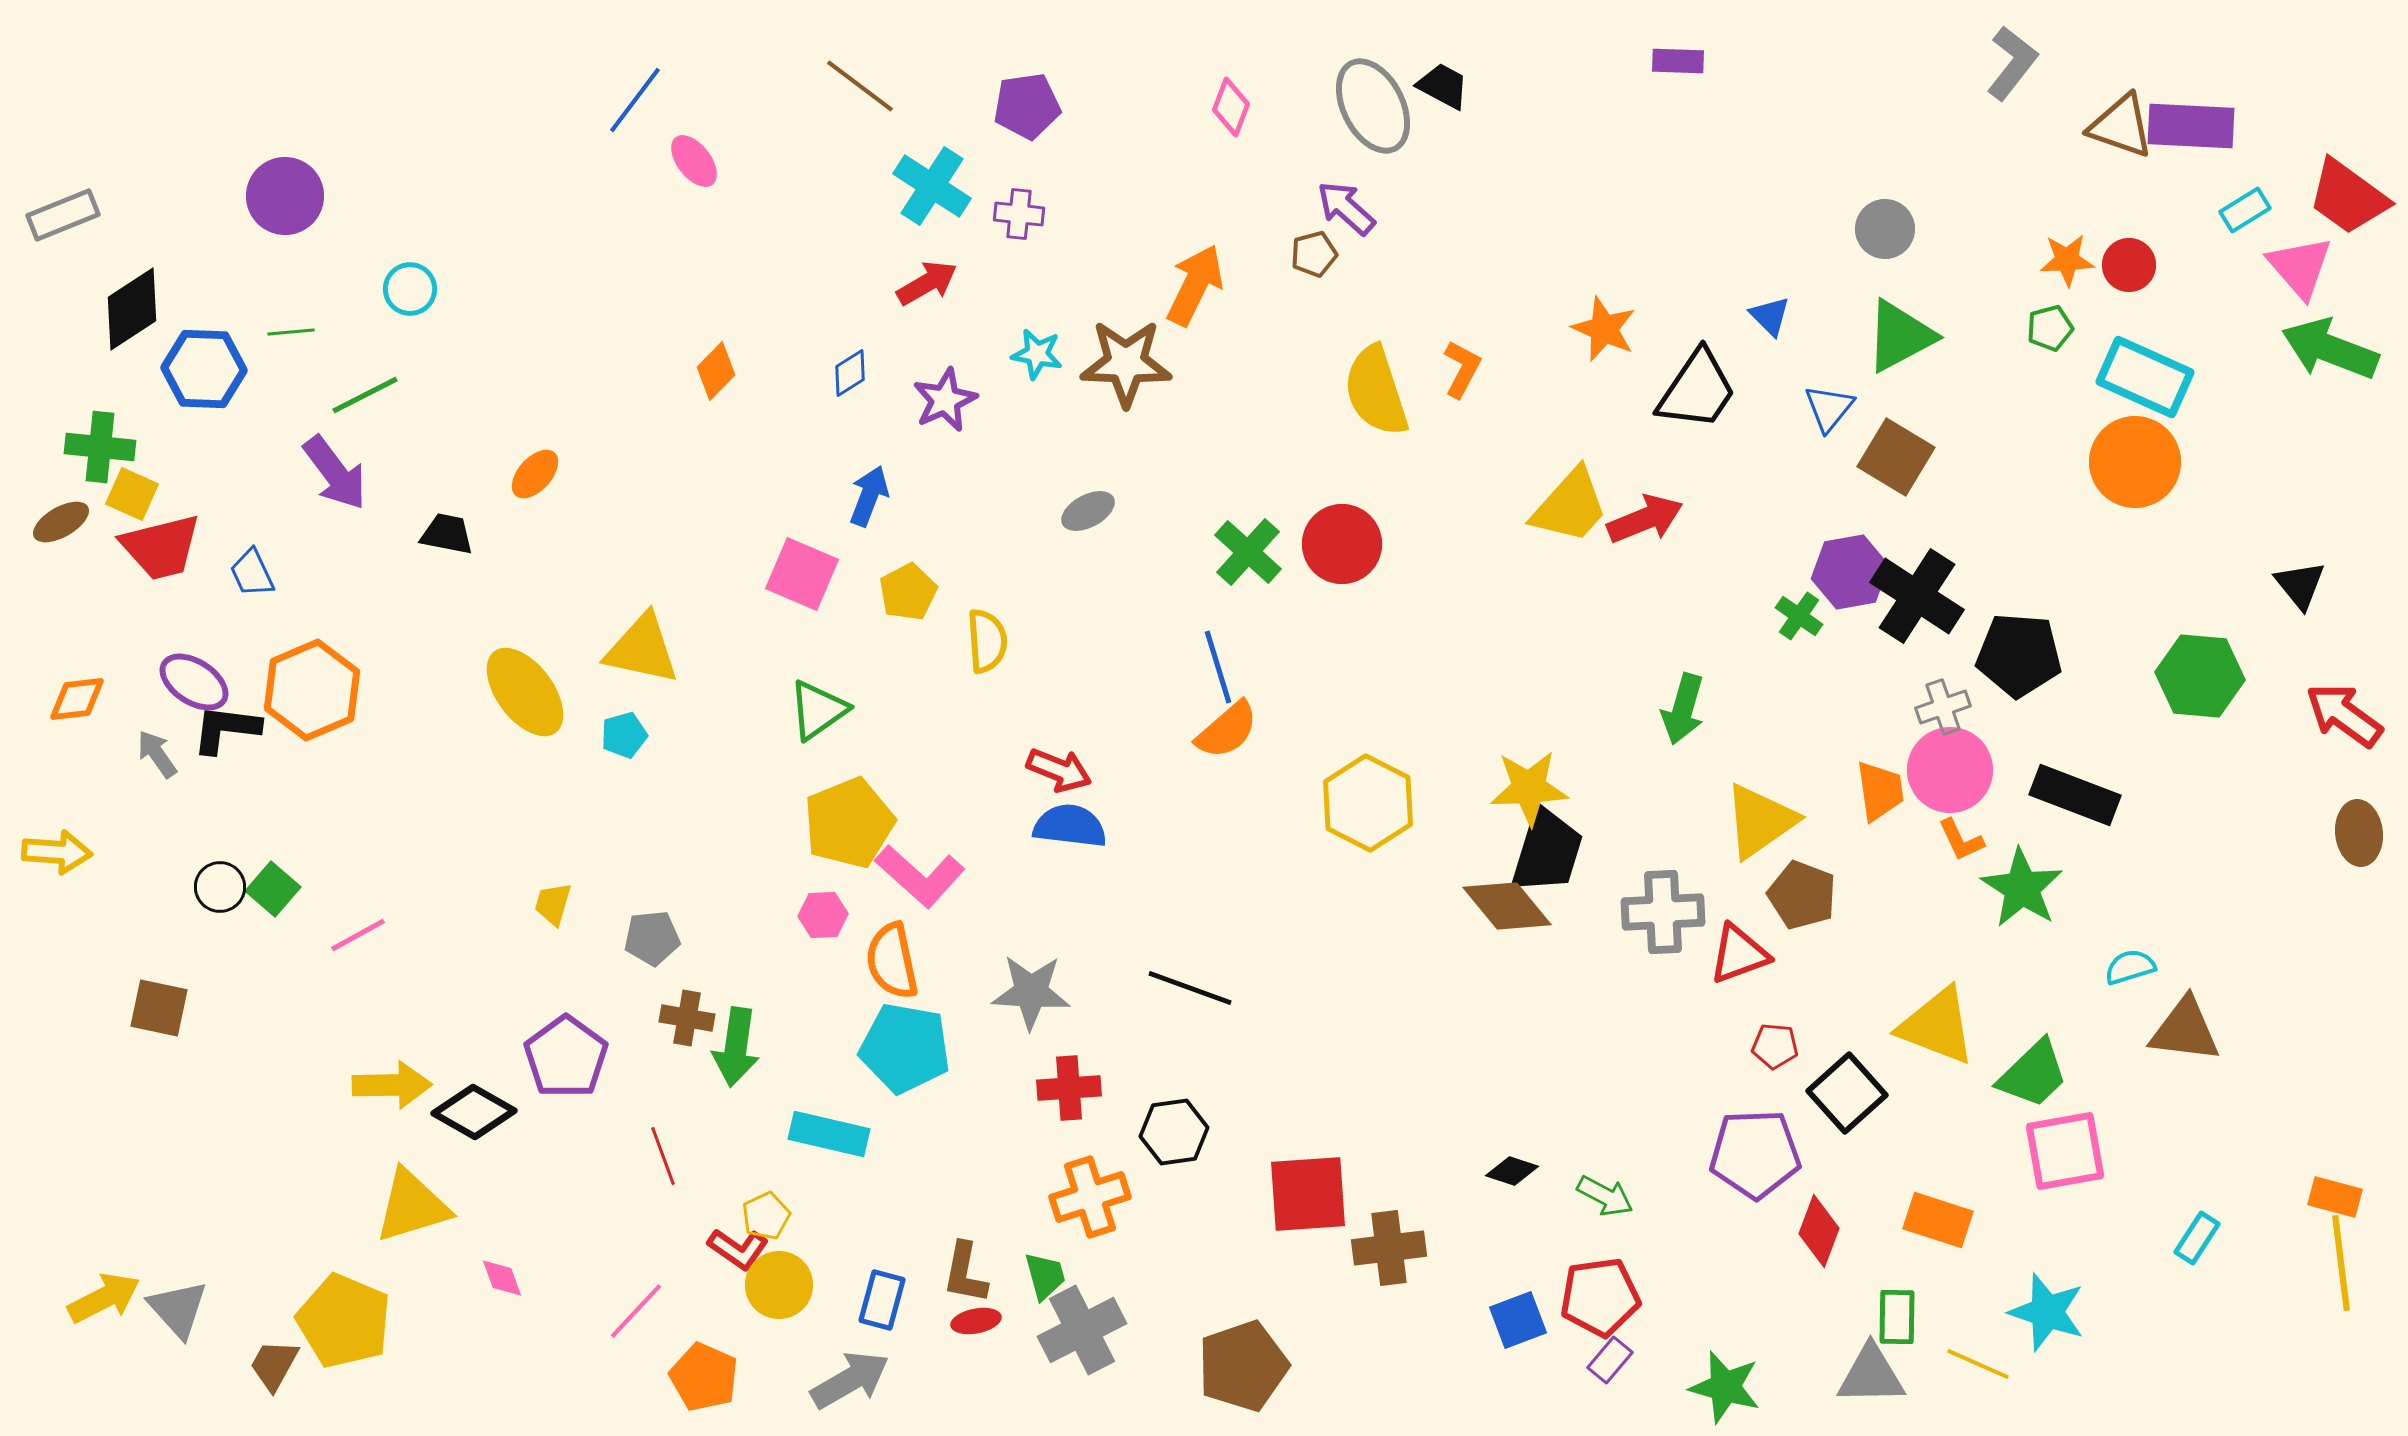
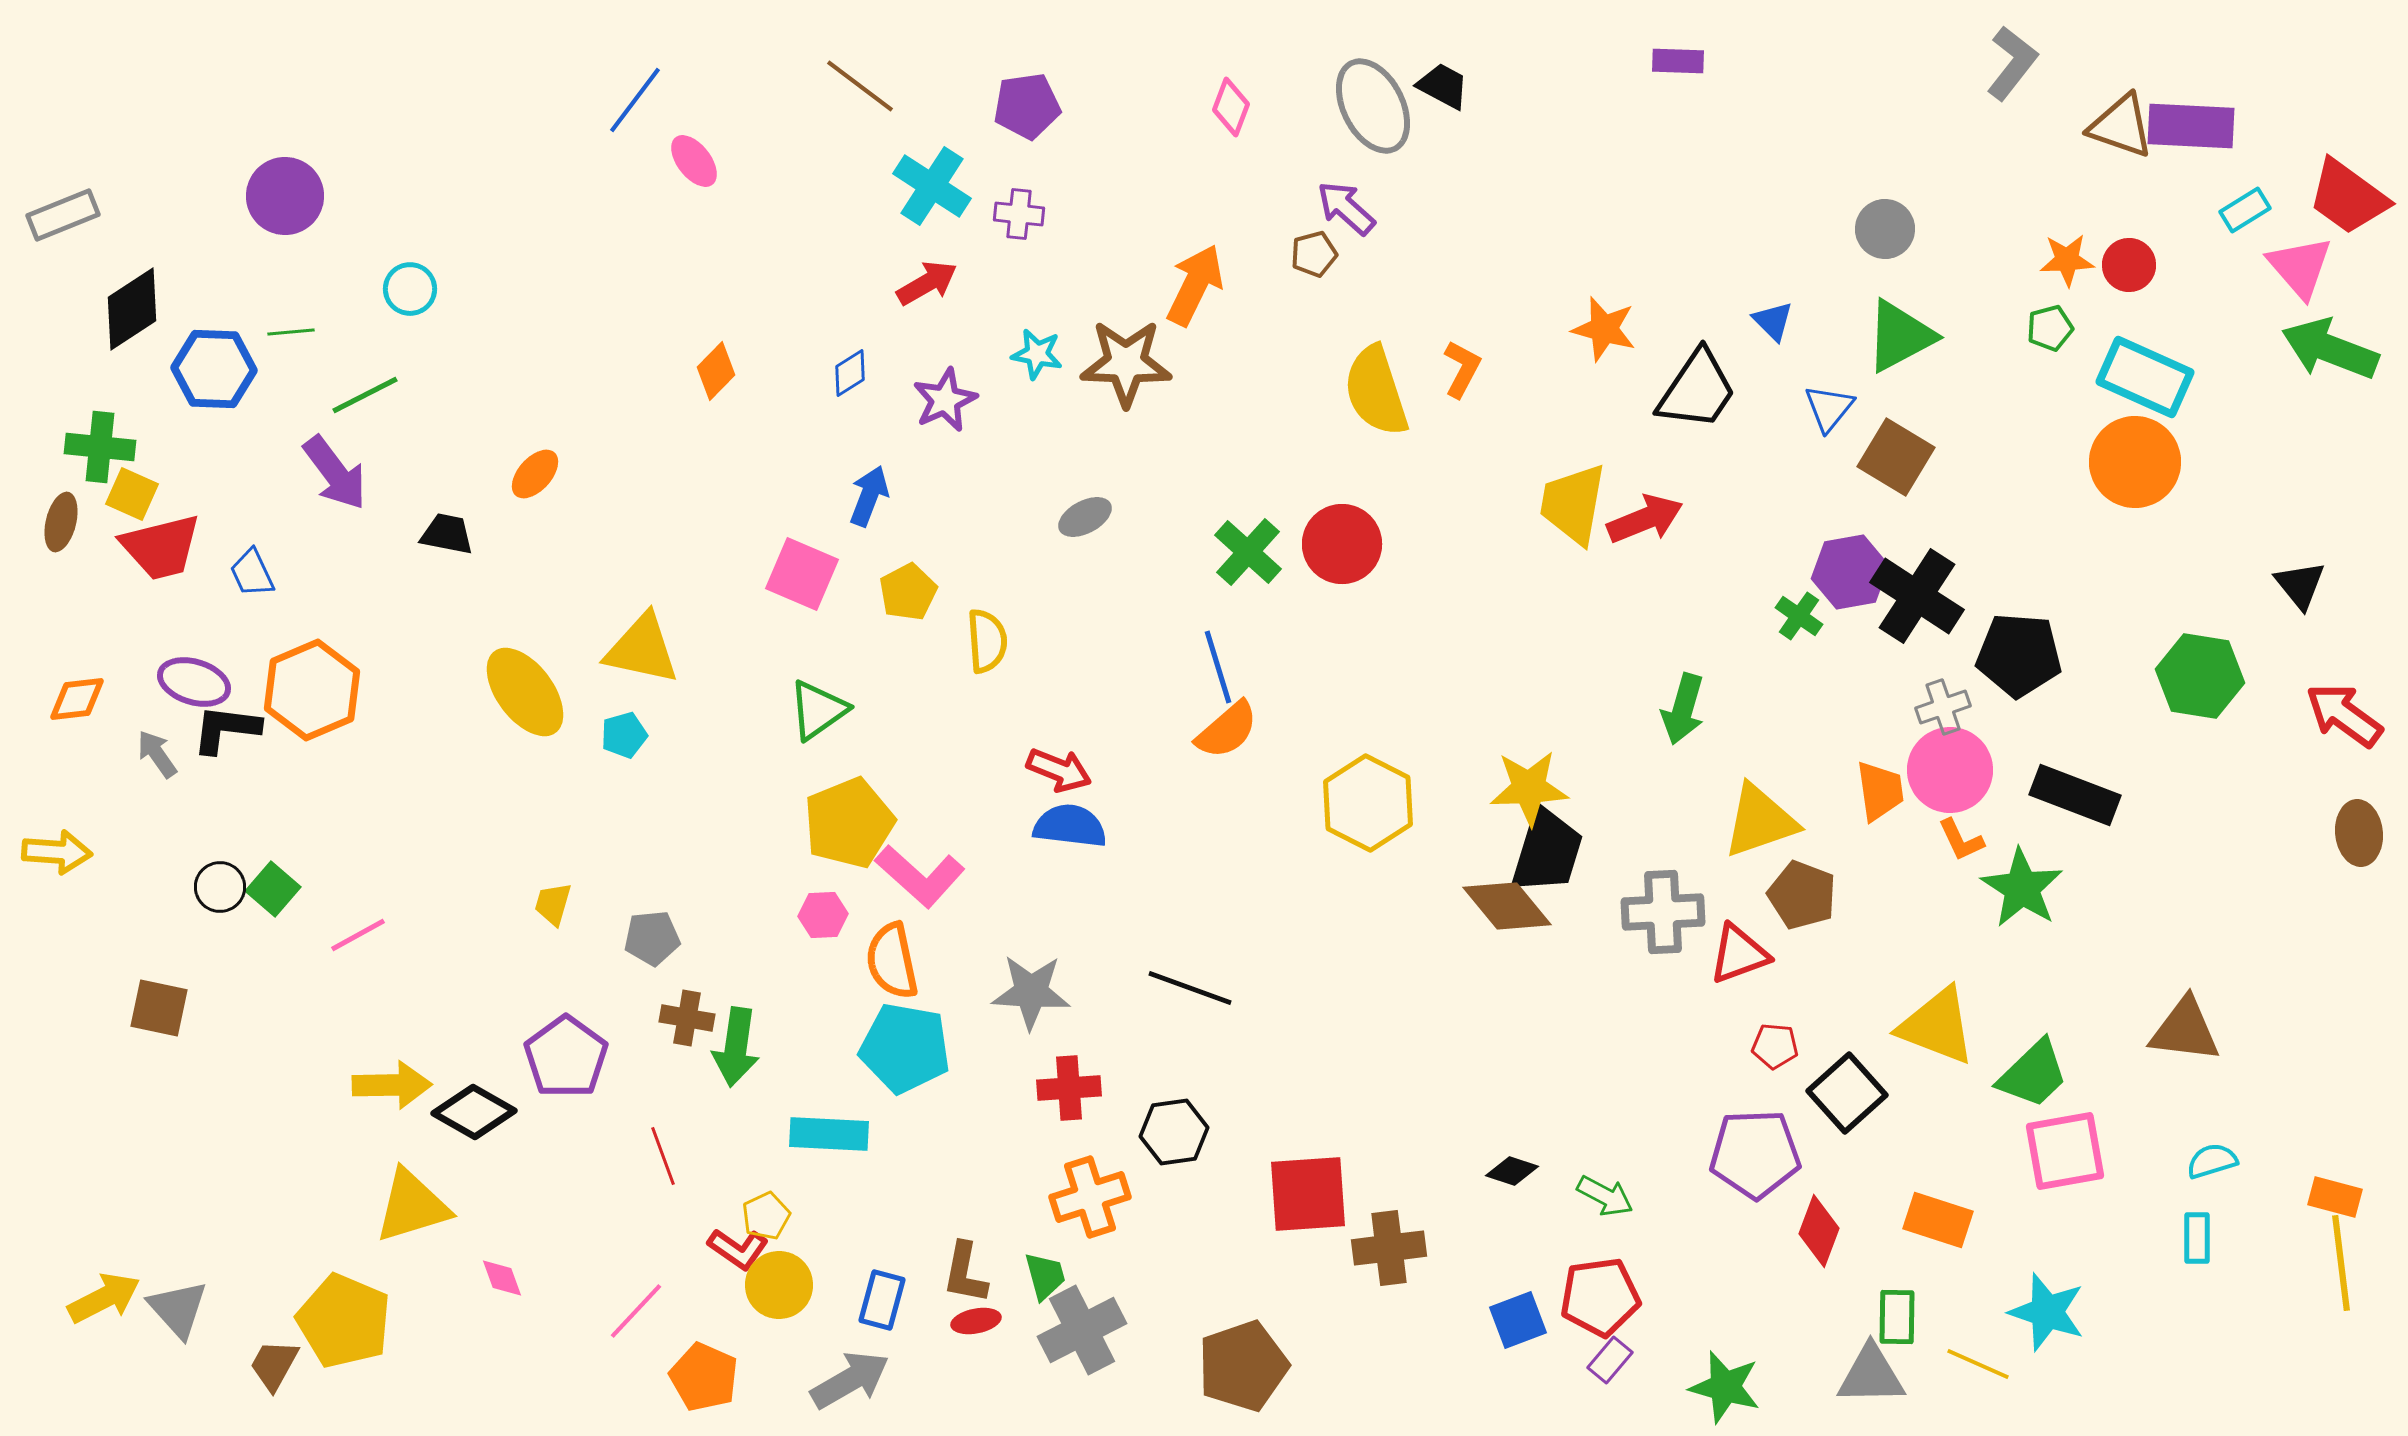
blue triangle at (1770, 316): moved 3 px right, 5 px down
orange star at (1604, 329): rotated 8 degrees counterclockwise
blue hexagon at (204, 369): moved 10 px right
yellow trapezoid at (1570, 506): moved 3 px right, 2 px up; rotated 148 degrees clockwise
gray ellipse at (1088, 511): moved 3 px left, 6 px down
brown ellipse at (61, 522): rotated 46 degrees counterclockwise
green hexagon at (2200, 676): rotated 4 degrees clockwise
purple ellipse at (194, 682): rotated 16 degrees counterclockwise
yellow triangle at (1760, 821): rotated 16 degrees clockwise
cyan semicircle at (2130, 967): moved 82 px right, 194 px down
cyan rectangle at (829, 1134): rotated 10 degrees counterclockwise
cyan rectangle at (2197, 1238): rotated 33 degrees counterclockwise
